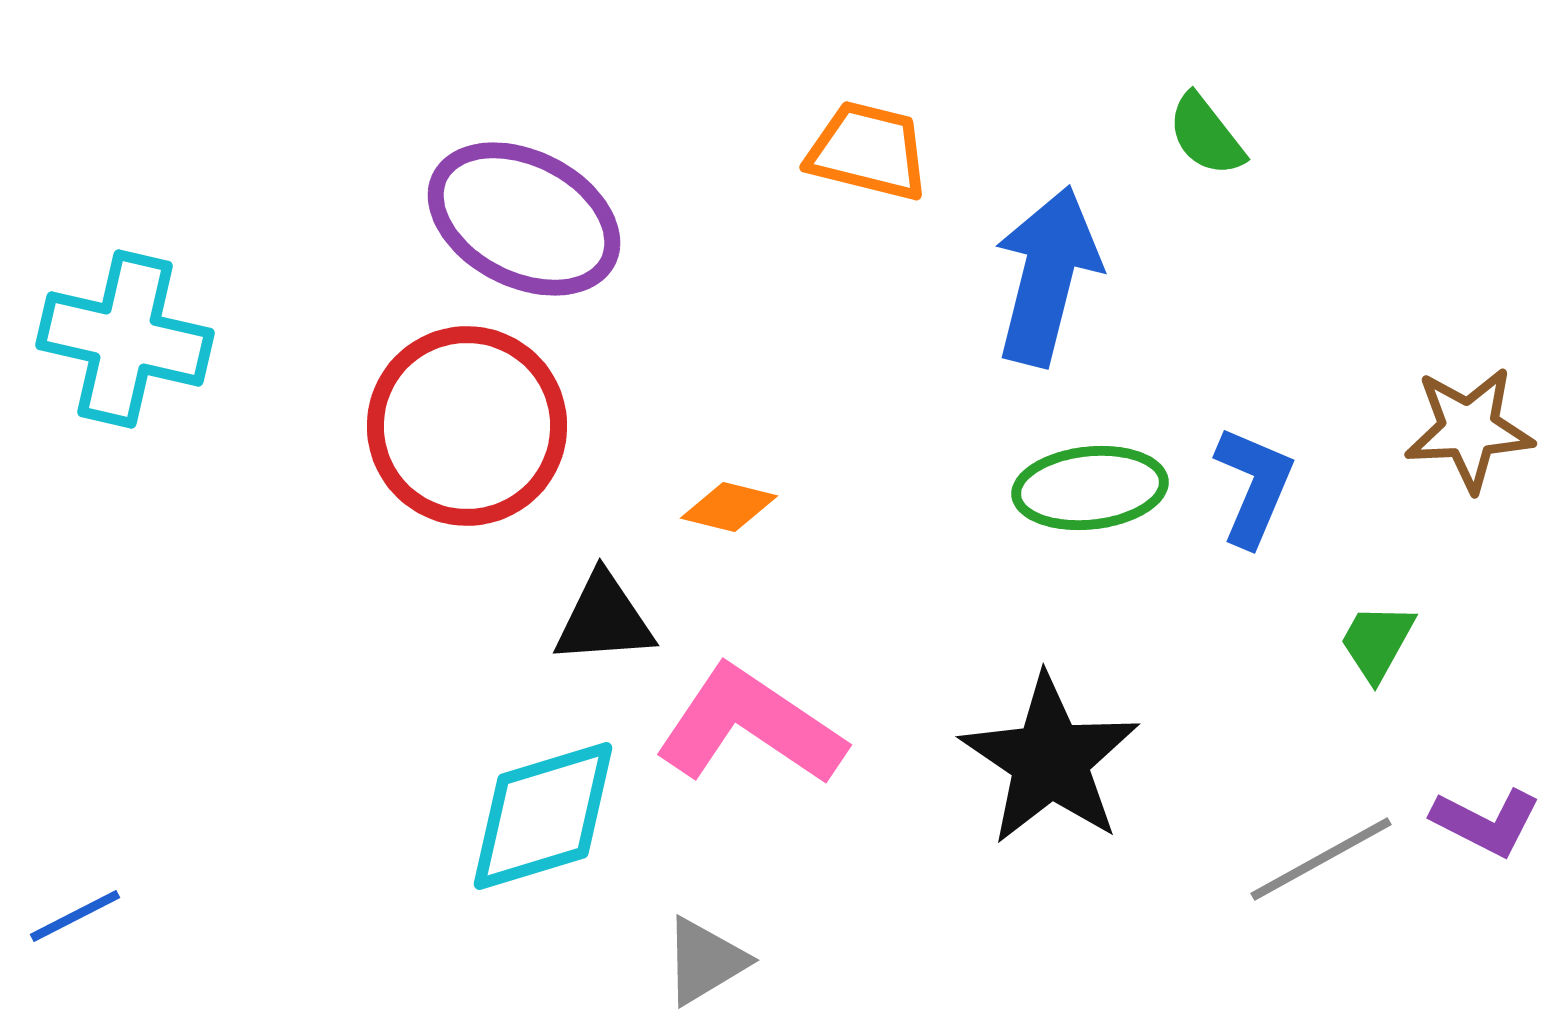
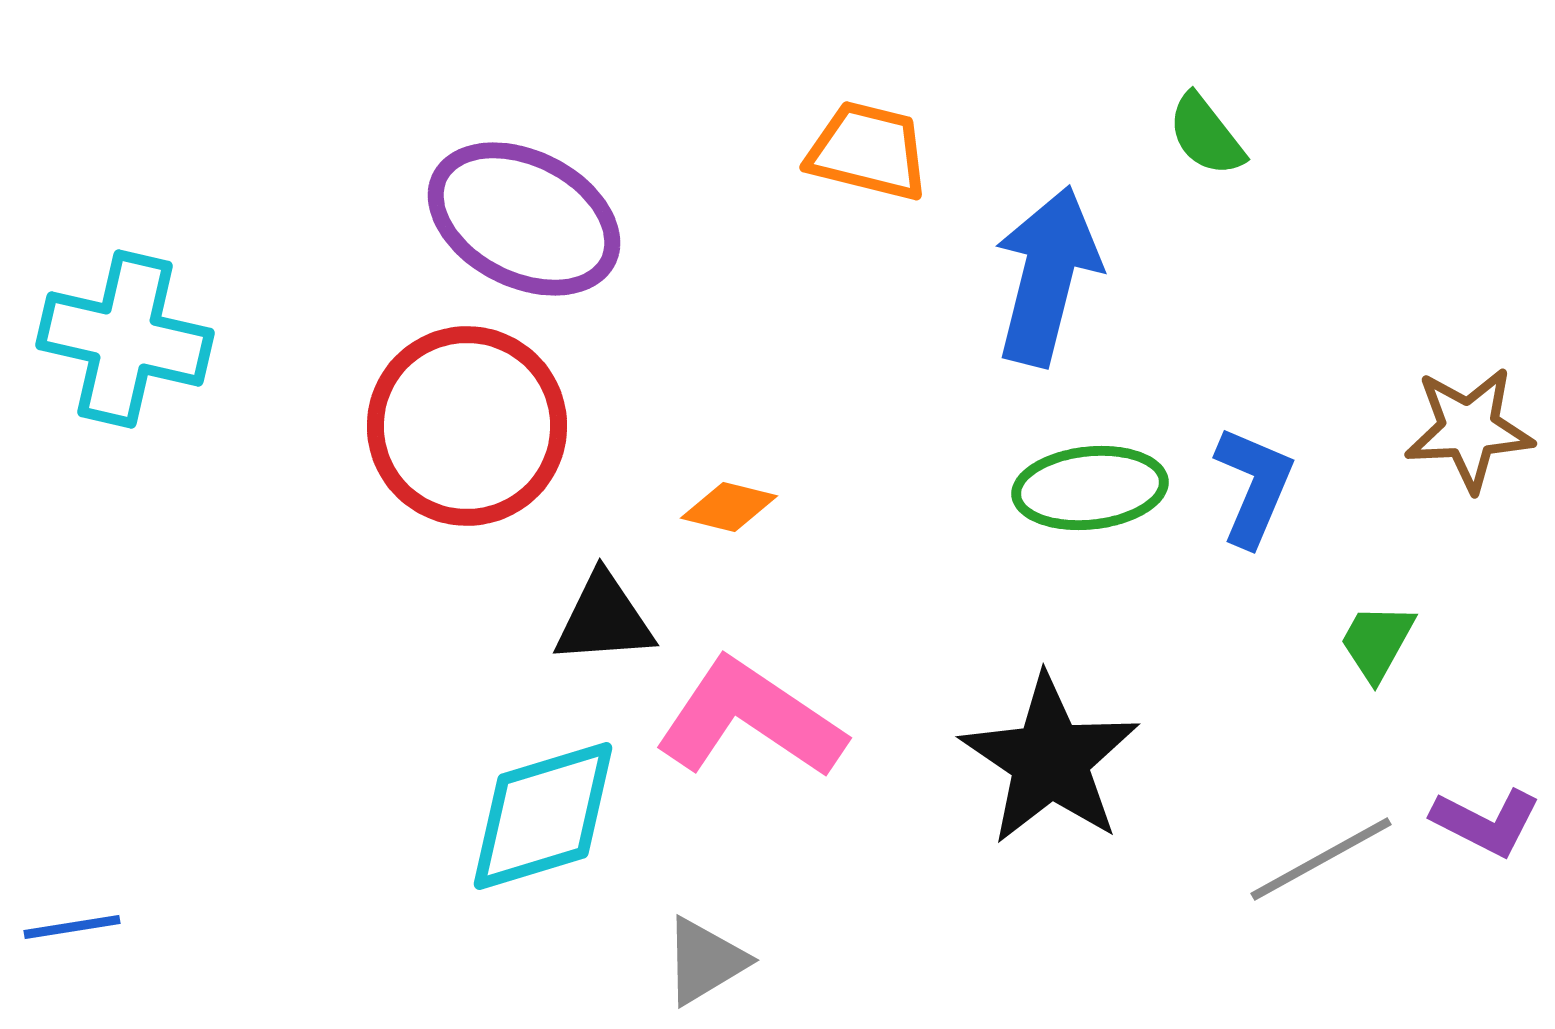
pink L-shape: moved 7 px up
blue line: moved 3 px left, 11 px down; rotated 18 degrees clockwise
